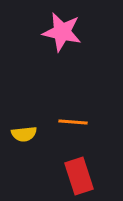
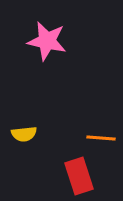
pink star: moved 15 px left, 9 px down
orange line: moved 28 px right, 16 px down
